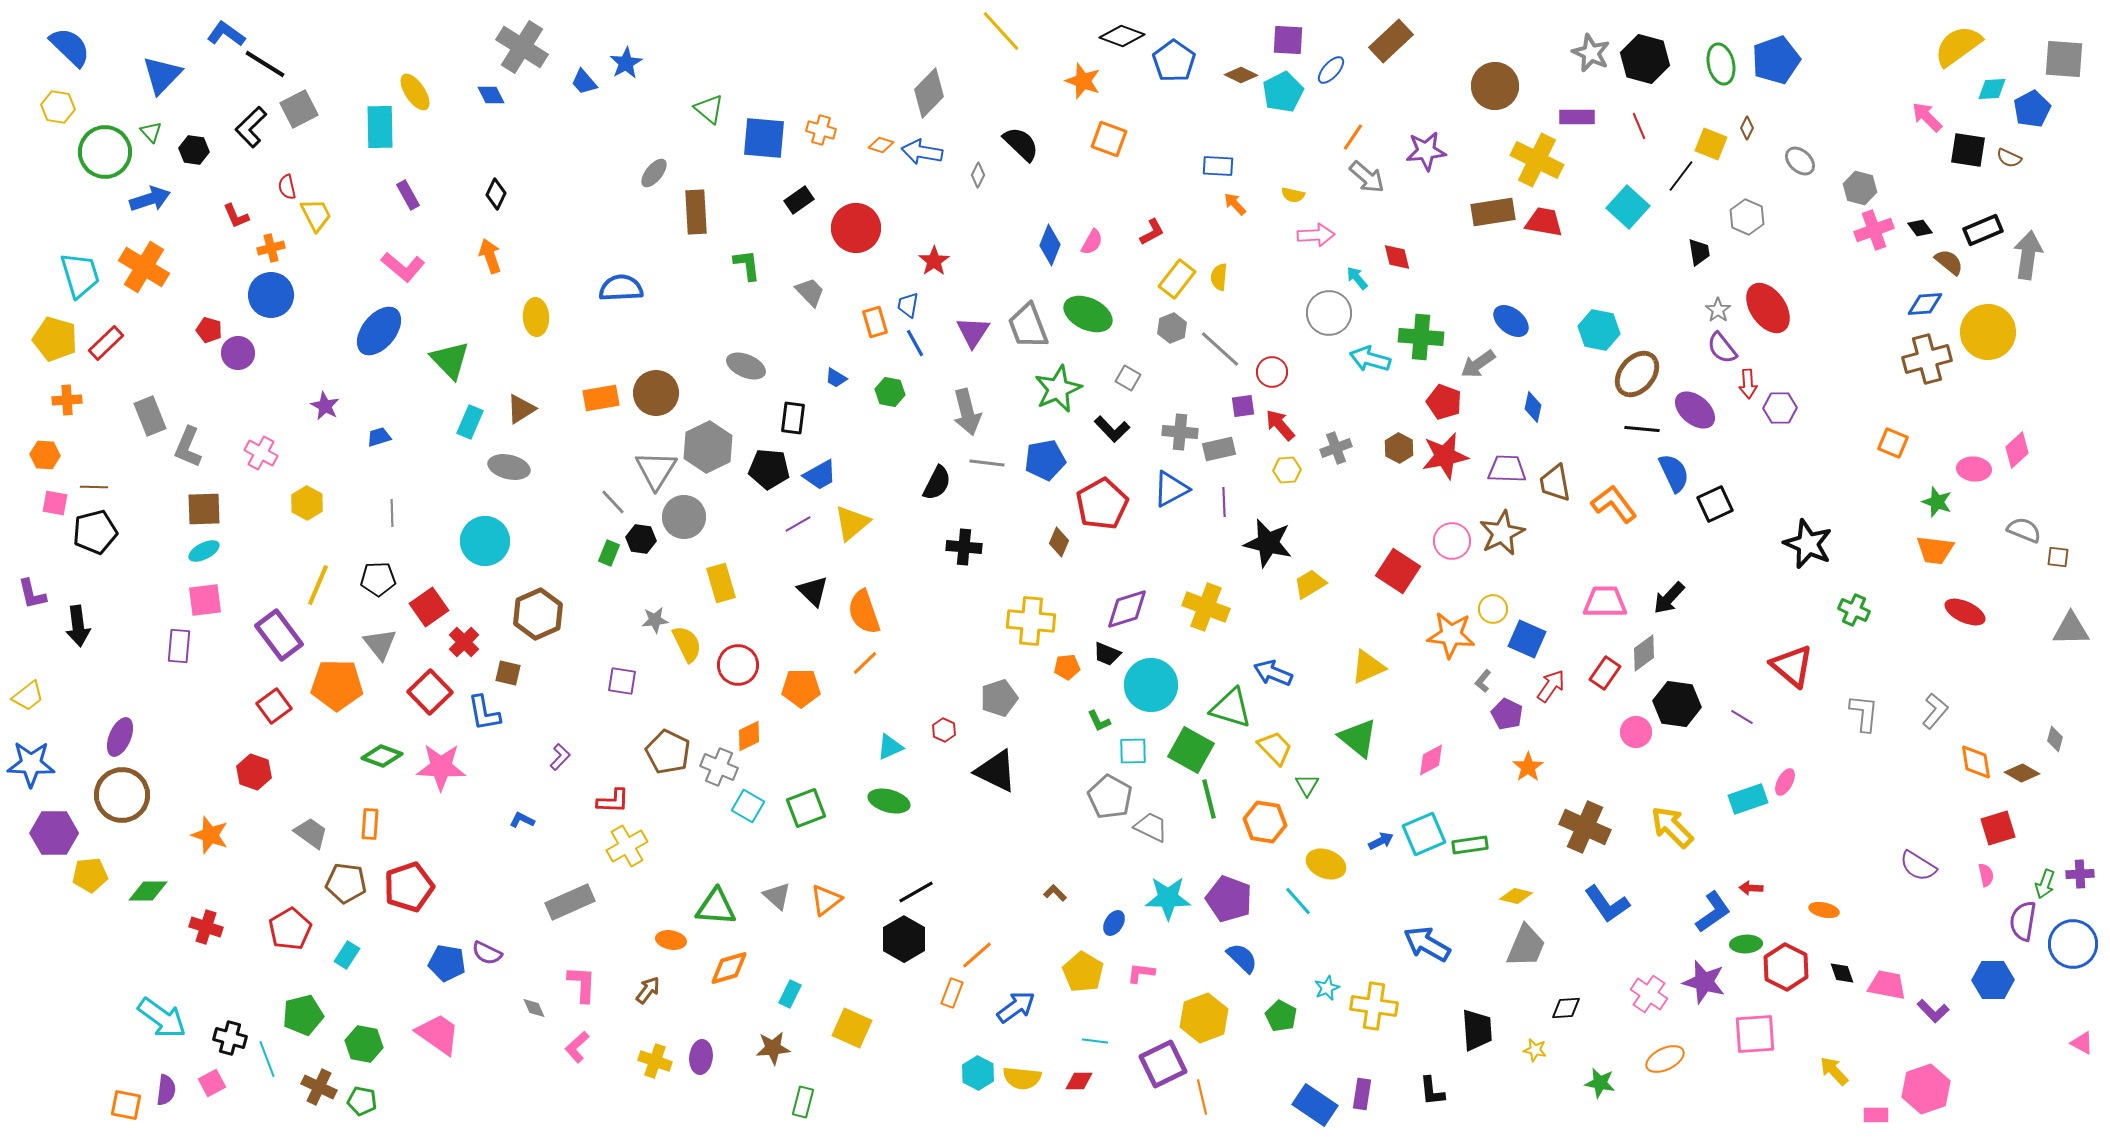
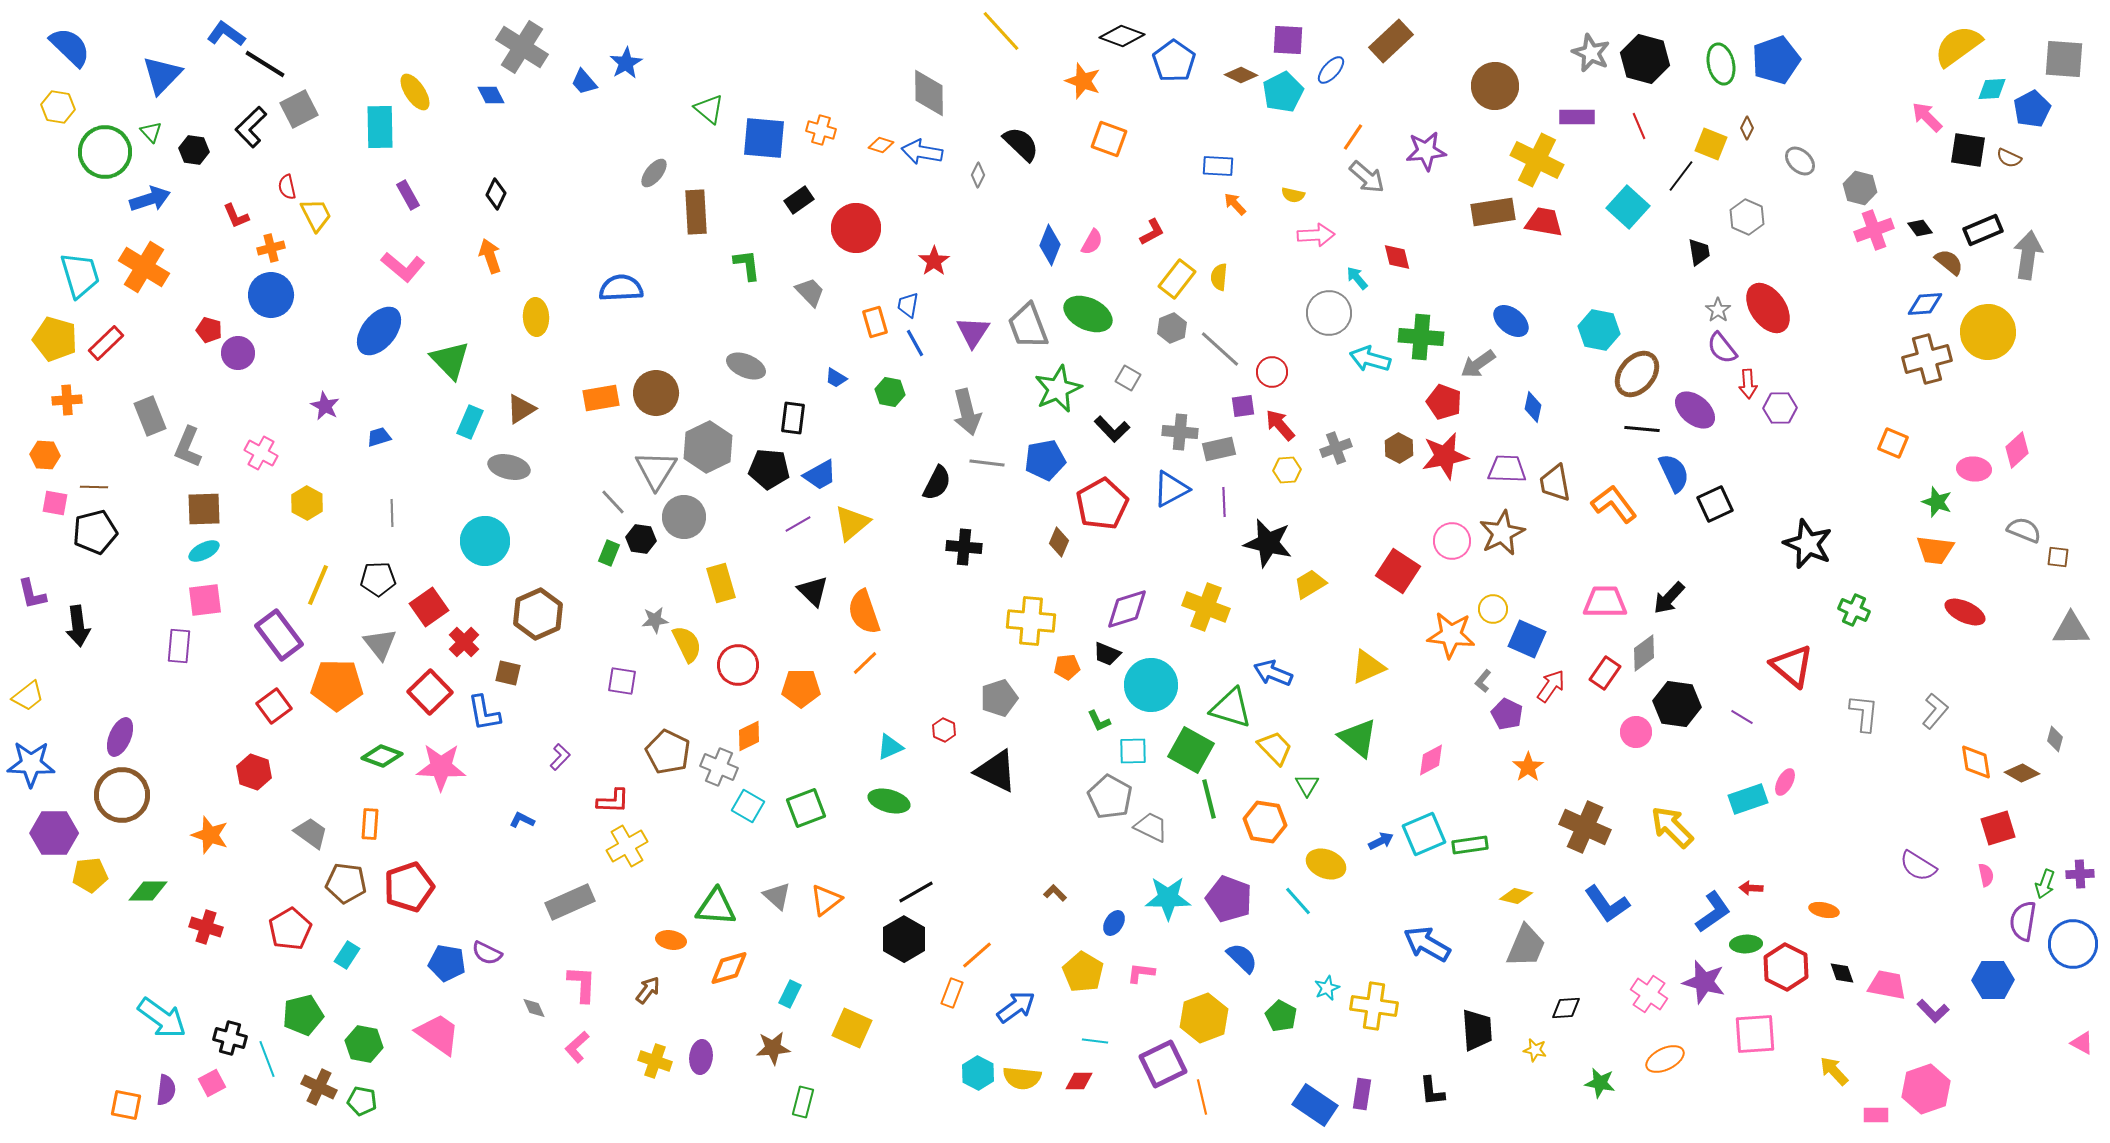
gray diamond at (929, 93): rotated 45 degrees counterclockwise
